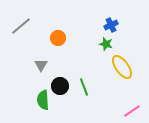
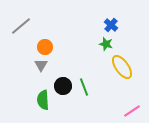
blue cross: rotated 24 degrees counterclockwise
orange circle: moved 13 px left, 9 px down
black circle: moved 3 px right
